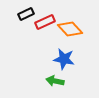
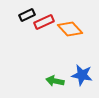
black rectangle: moved 1 px right, 1 px down
red rectangle: moved 1 px left
blue star: moved 18 px right, 16 px down
